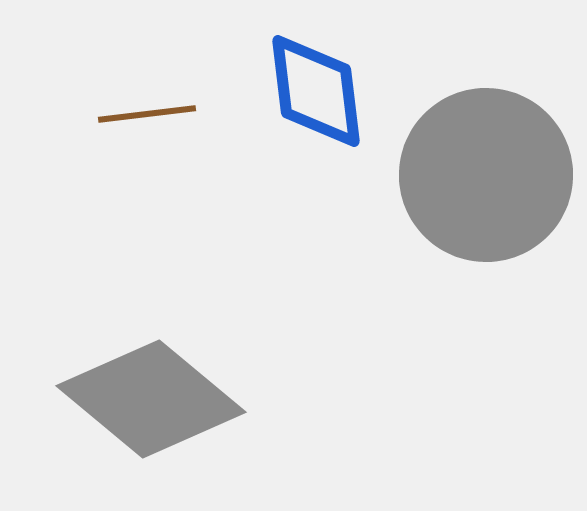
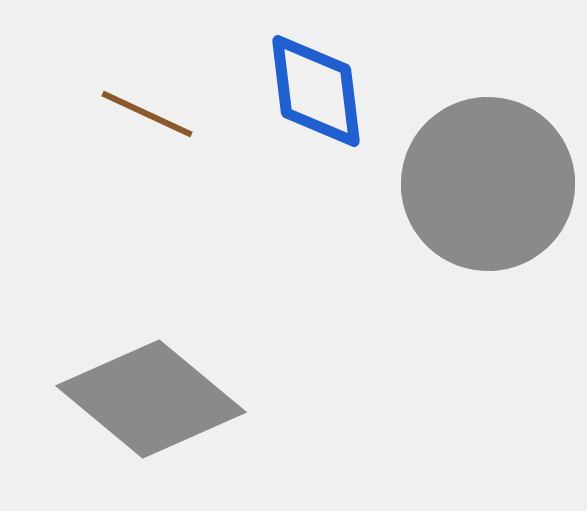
brown line: rotated 32 degrees clockwise
gray circle: moved 2 px right, 9 px down
